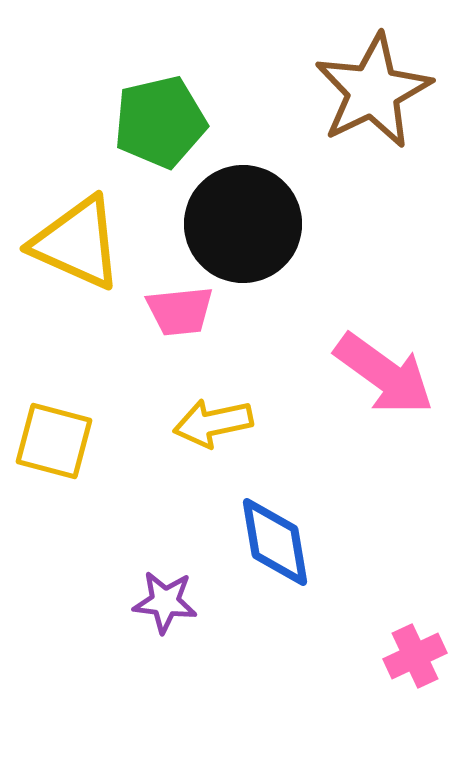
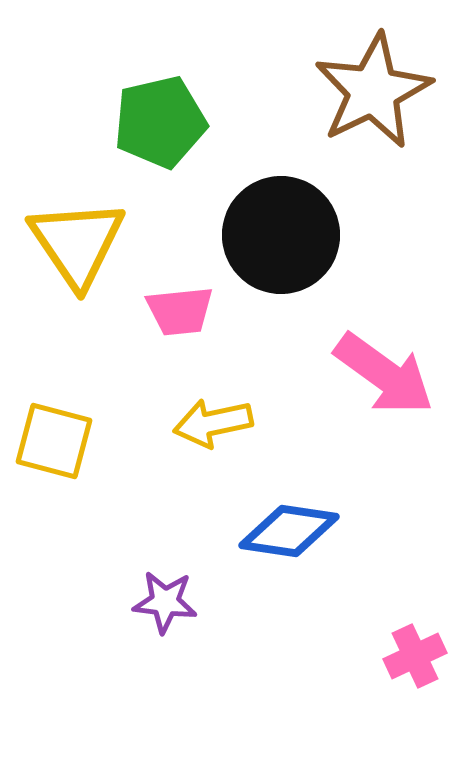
black circle: moved 38 px right, 11 px down
yellow triangle: rotated 32 degrees clockwise
blue diamond: moved 14 px right, 11 px up; rotated 72 degrees counterclockwise
